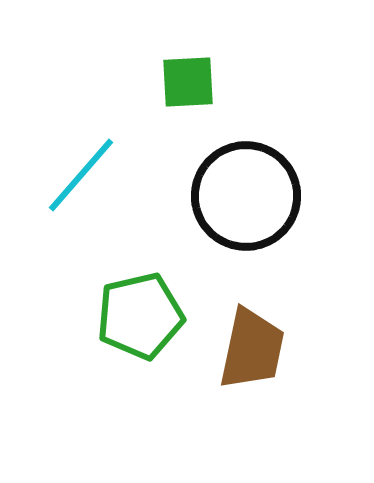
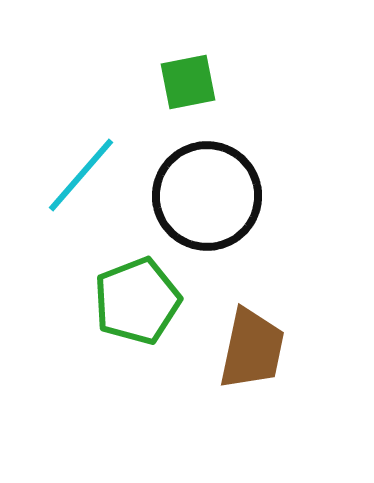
green square: rotated 8 degrees counterclockwise
black circle: moved 39 px left
green pentagon: moved 3 px left, 15 px up; rotated 8 degrees counterclockwise
